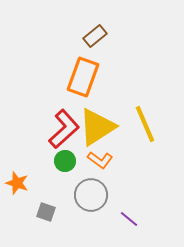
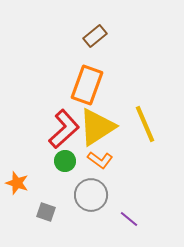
orange rectangle: moved 4 px right, 8 px down
